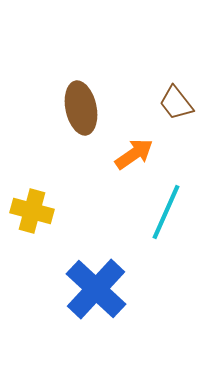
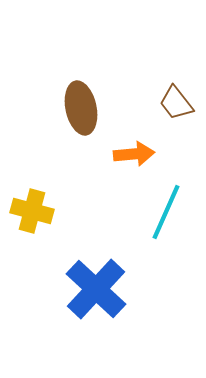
orange arrow: rotated 30 degrees clockwise
